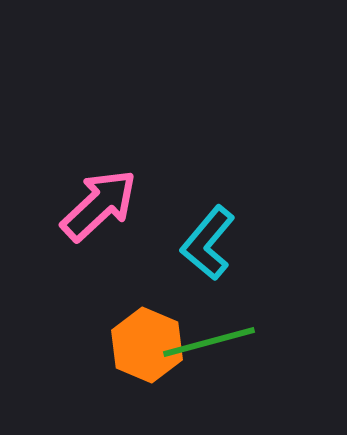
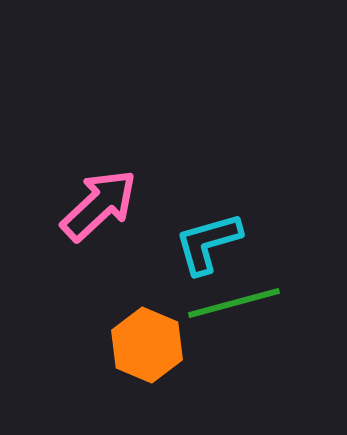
cyan L-shape: rotated 34 degrees clockwise
green line: moved 25 px right, 39 px up
